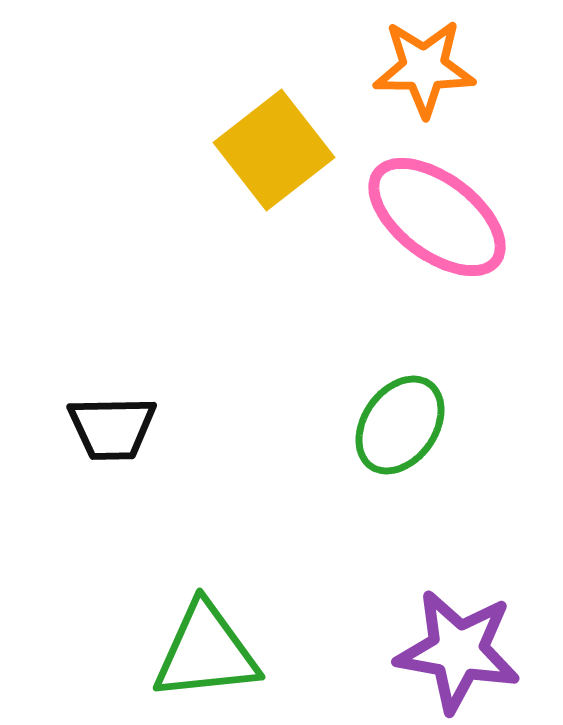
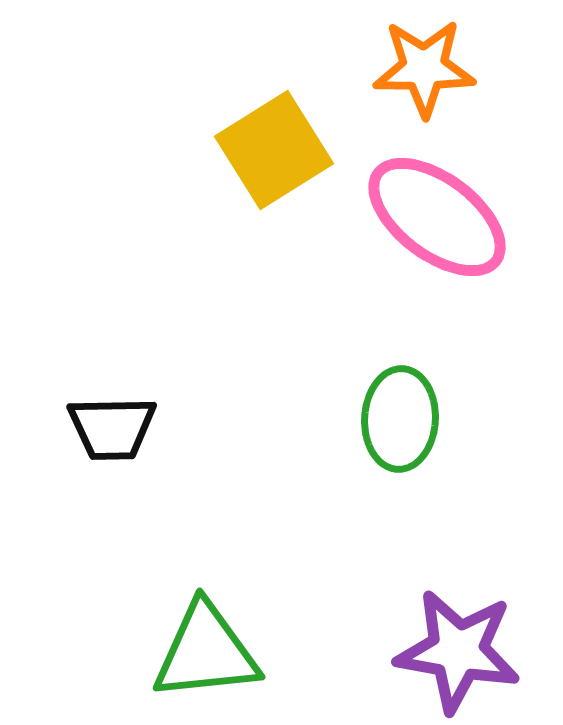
yellow square: rotated 6 degrees clockwise
green ellipse: moved 6 px up; rotated 32 degrees counterclockwise
